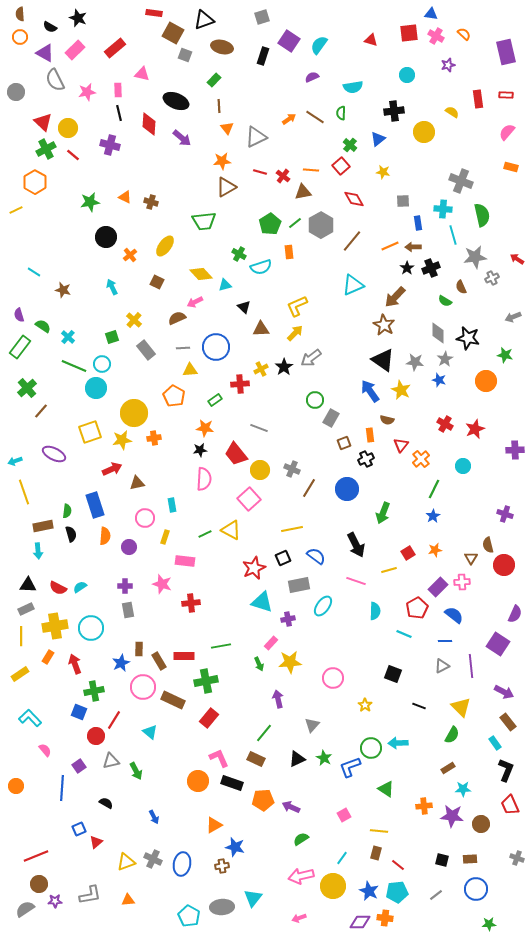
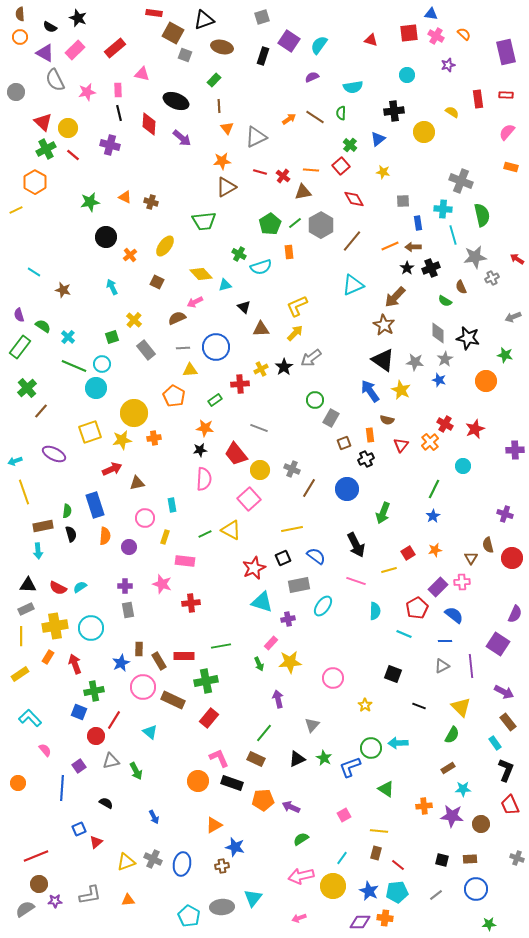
orange cross at (421, 459): moved 9 px right, 17 px up
red circle at (504, 565): moved 8 px right, 7 px up
orange circle at (16, 786): moved 2 px right, 3 px up
